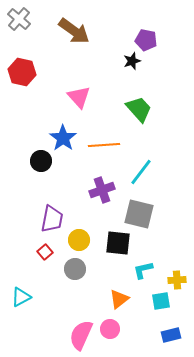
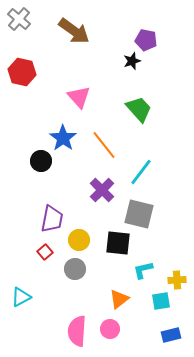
orange line: rotated 56 degrees clockwise
purple cross: rotated 25 degrees counterclockwise
pink semicircle: moved 4 px left, 4 px up; rotated 20 degrees counterclockwise
